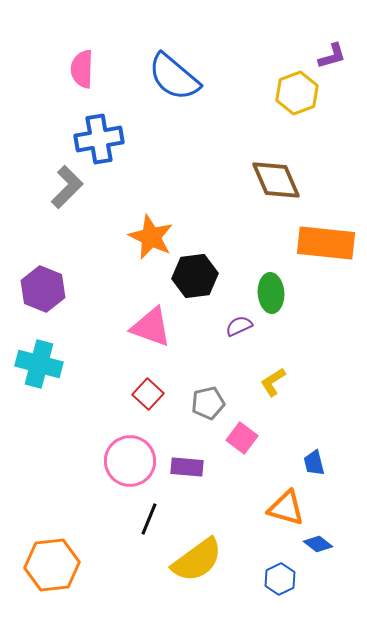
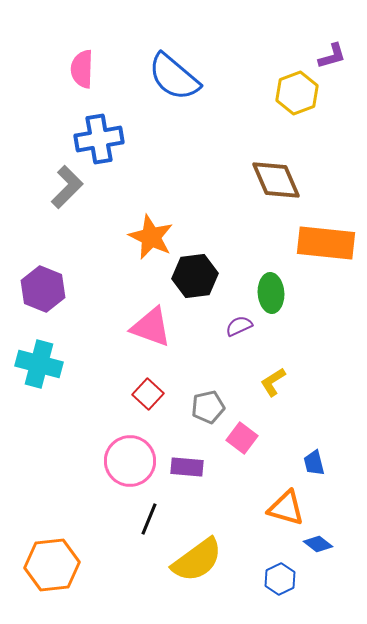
gray pentagon: moved 4 px down
